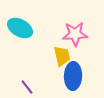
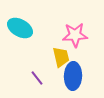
pink star: moved 1 px down
yellow trapezoid: moved 1 px left, 1 px down
purple line: moved 10 px right, 9 px up
